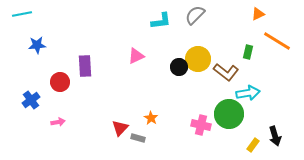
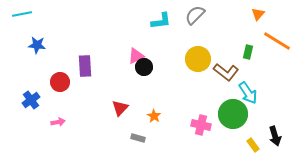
orange triangle: rotated 24 degrees counterclockwise
blue star: rotated 12 degrees clockwise
black circle: moved 35 px left
cyan arrow: rotated 65 degrees clockwise
green circle: moved 4 px right
orange star: moved 3 px right, 2 px up
red triangle: moved 20 px up
yellow rectangle: rotated 72 degrees counterclockwise
